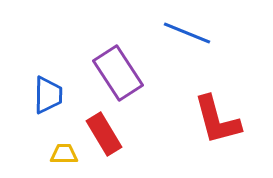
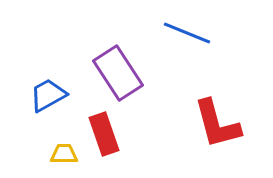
blue trapezoid: rotated 120 degrees counterclockwise
red L-shape: moved 4 px down
red rectangle: rotated 12 degrees clockwise
